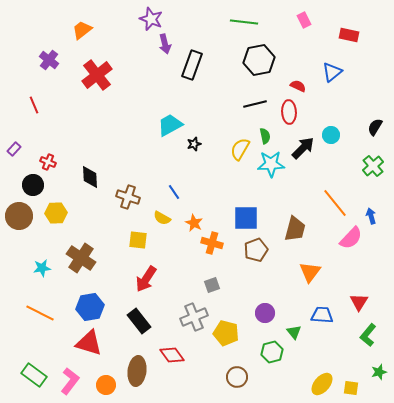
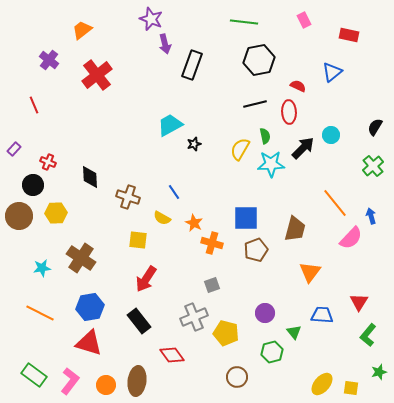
brown ellipse at (137, 371): moved 10 px down
